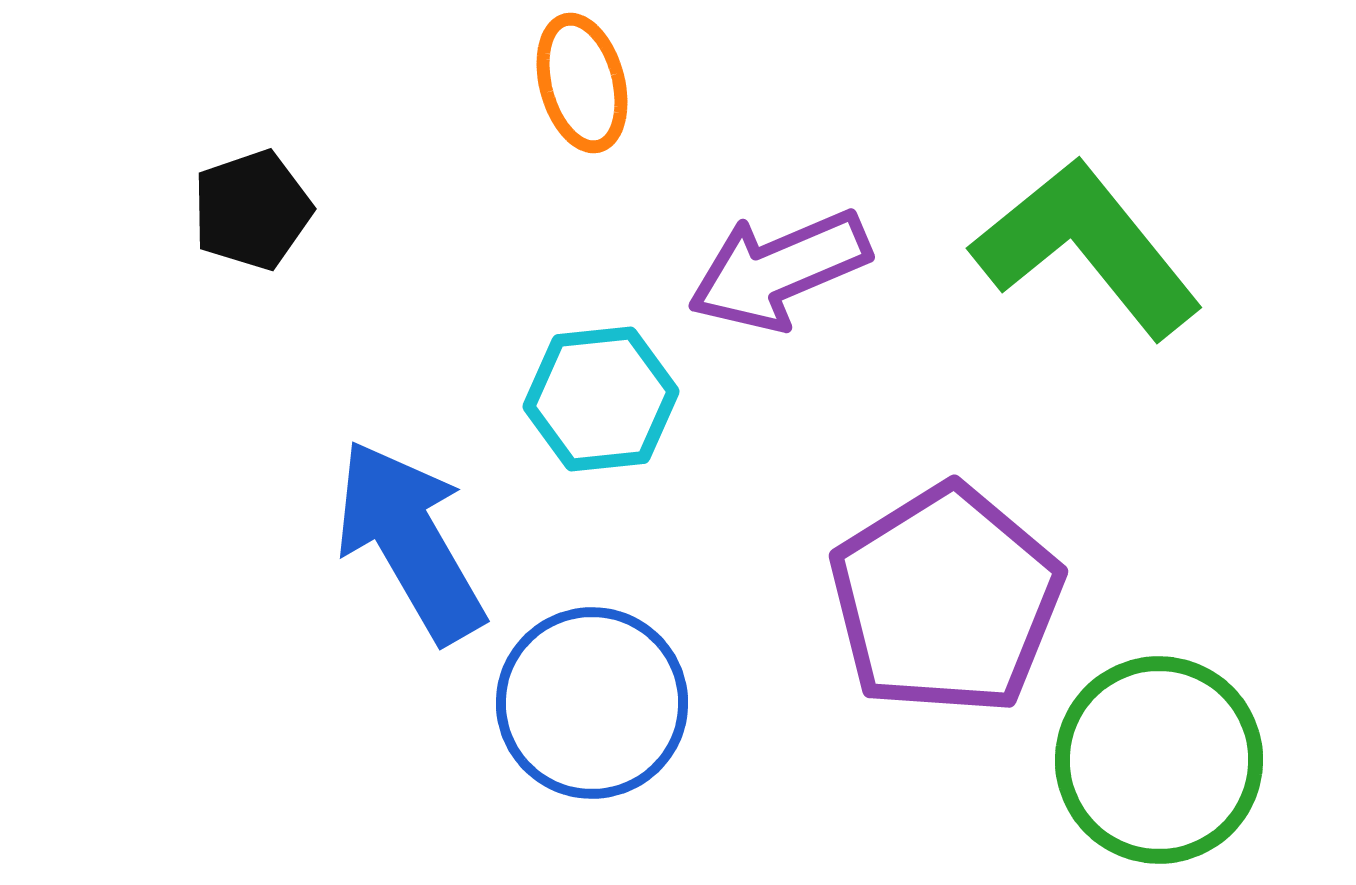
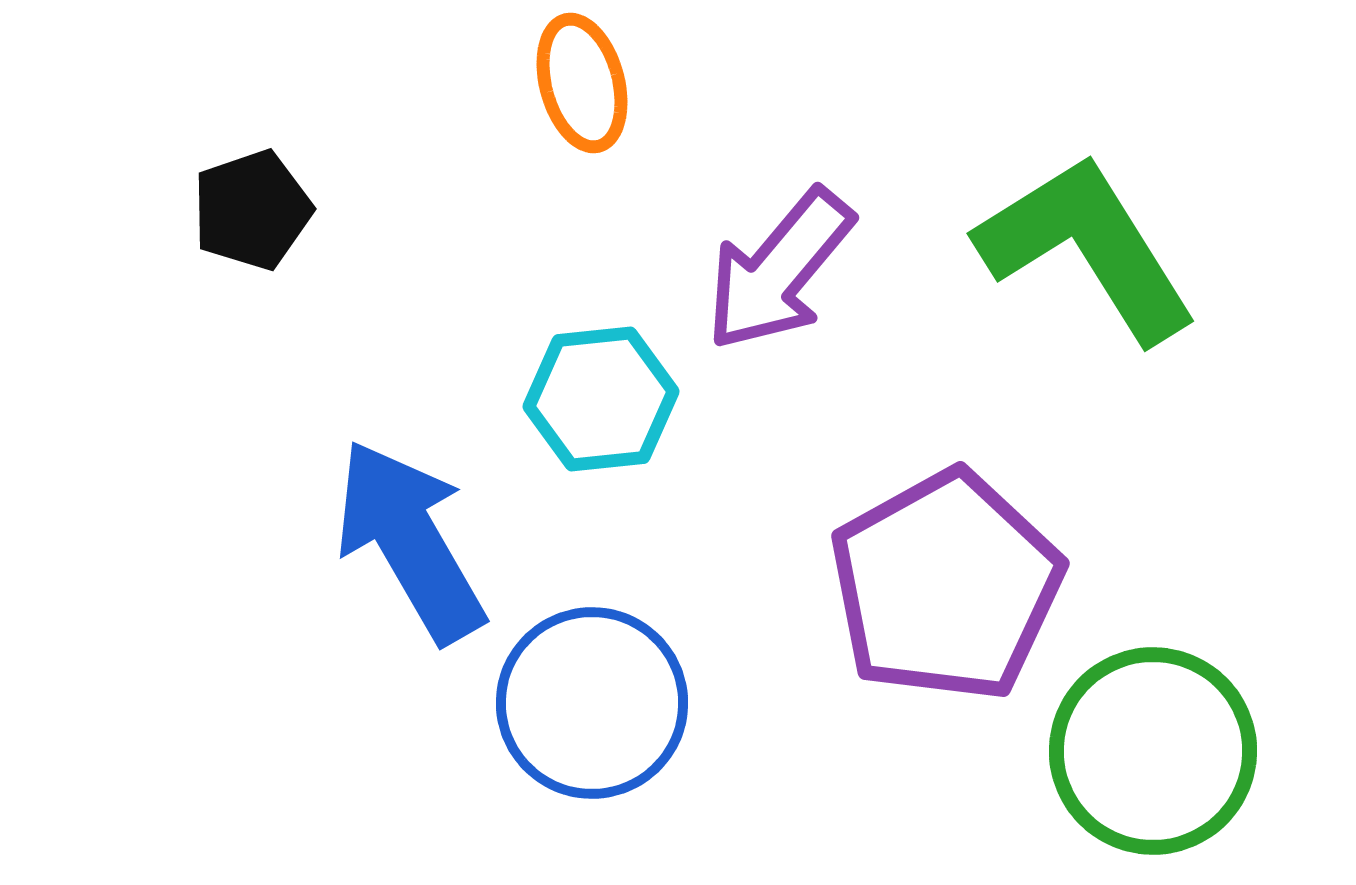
green L-shape: rotated 7 degrees clockwise
purple arrow: rotated 27 degrees counterclockwise
purple pentagon: moved 14 px up; rotated 3 degrees clockwise
green circle: moved 6 px left, 9 px up
